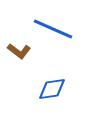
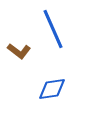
blue line: rotated 42 degrees clockwise
